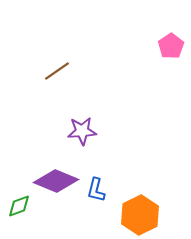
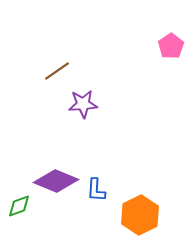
purple star: moved 1 px right, 27 px up
blue L-shape: rotated 10 degrees counterclockwise
